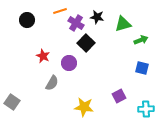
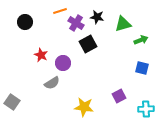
black circle: moved 2 px left, 2 px down
black square: moved 2 px right, 1 px down; rotated 18 degrees clockwise
red star: moved 2 px left, 1 px up
purple circle: moved 6 px left
gray semicircle: rotated 28 degrees clockwise
